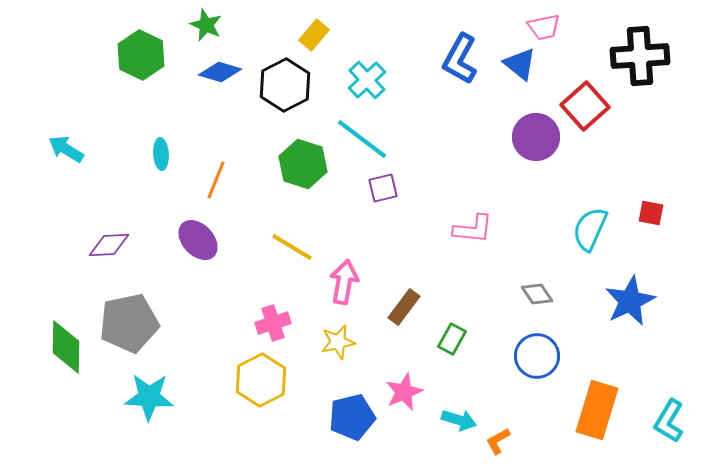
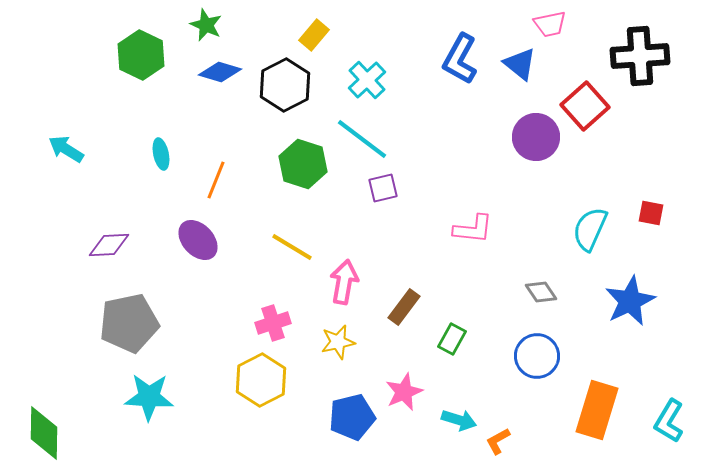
pink trapezoid at (544, 27): moved 6 px right, 3 px up
cyan ellipse at (161, 154): rotated 8 degrees counterclockwise
gray diamond at (537, 294): moved 4 px right, 2 px up
green diamond at (66, 347): moved 22 px left, 86 px down
